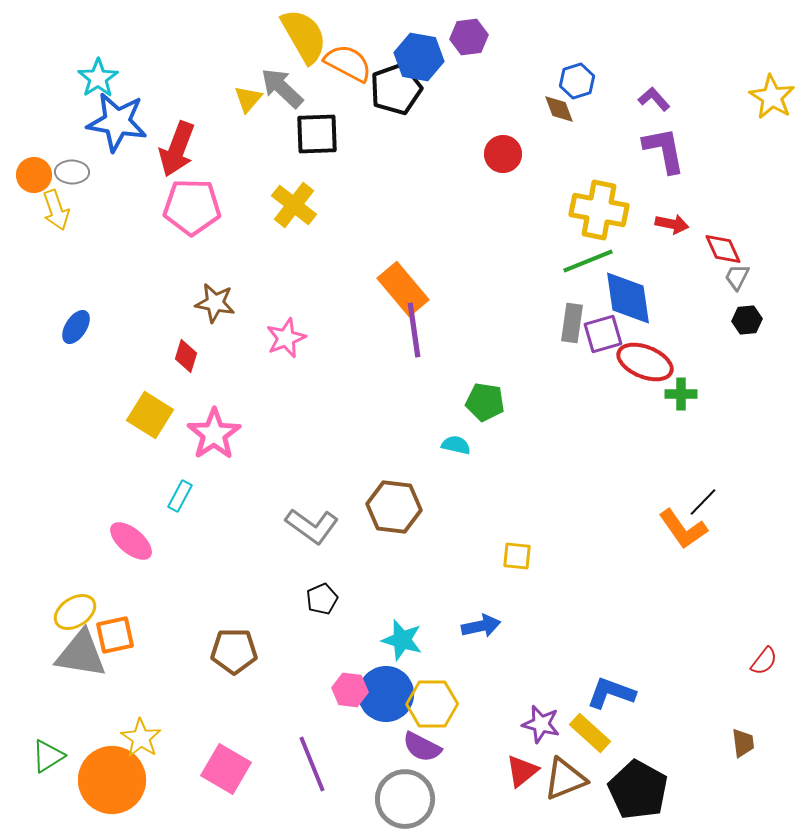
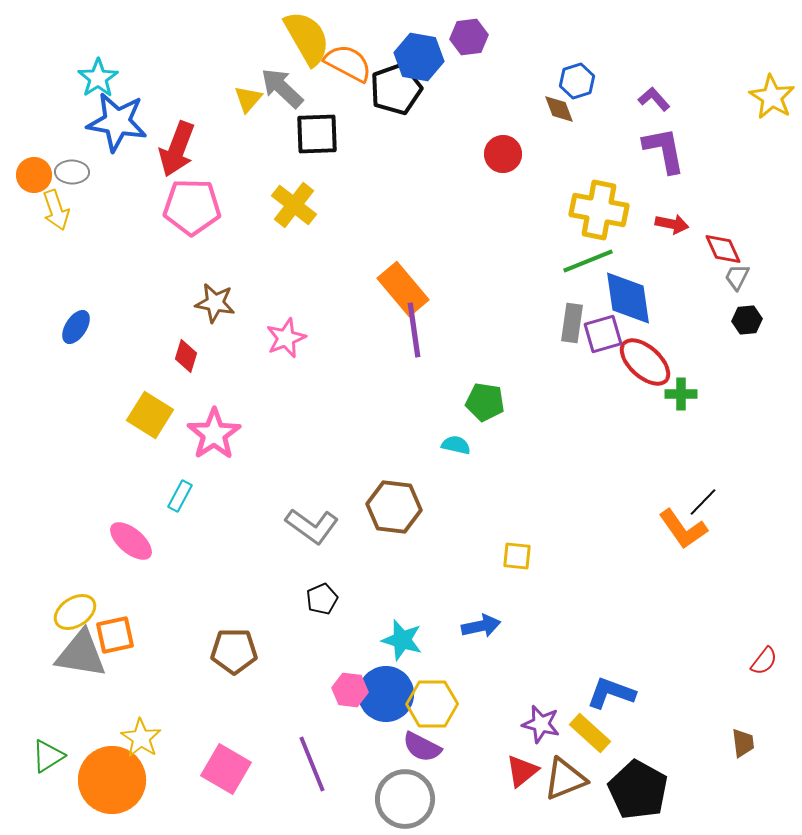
yellow semicircle at (304, 36): moved 3 px right, 2 px down
red ellipse at (645, 362): rotated 20 degrees clockwise
